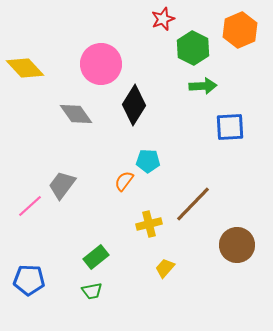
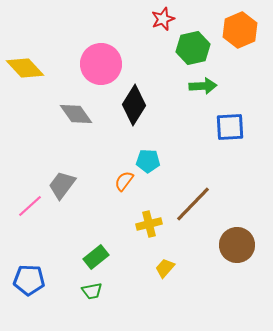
green hexagon: rotated 20 degrees clockwise
